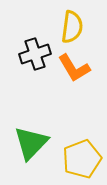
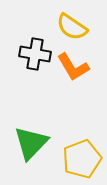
yellow semicircle: rotated 116 degrees clockwise
black cross: rotated 28 degrees clockwise
orange L-shape: moved 1 px left, 1 px up
